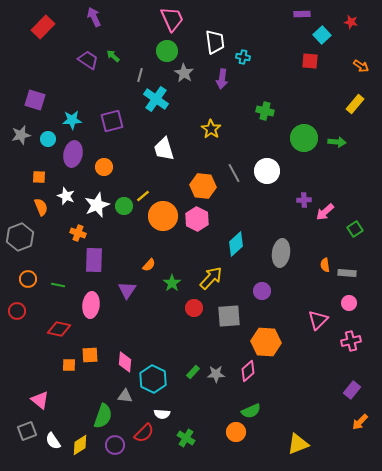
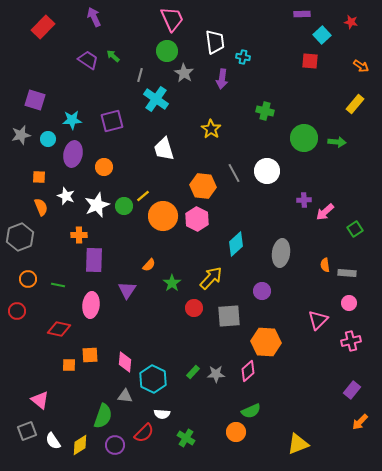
orange cross at (78, 233): moved 1 px right, 2 px down; rotated 21 degrees counterclockwise
